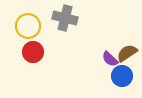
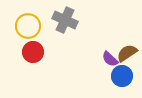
gray cross: moved 2 px down; rotated 10 degrees clockwise
